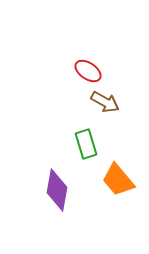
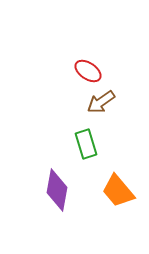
brown arrow: moved 4 px left; rotated 116 degrees clockwise
orange trapezoid: moved 11 px down
